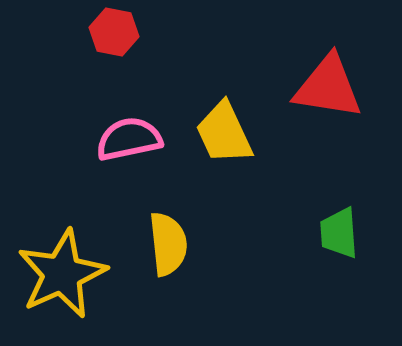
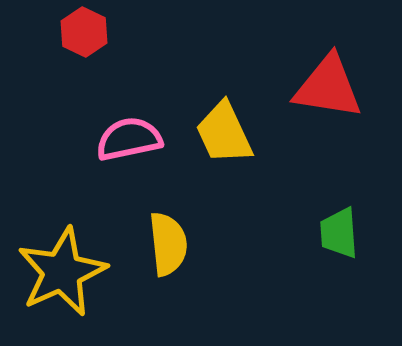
red hexagon: moved 30 px left; rotated 15 degrees clockwise
yellow star: moved 2 px up
